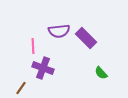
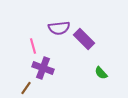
purple semicircle: moved 3 px up
purple rectangle: moved 2 px left, 1 px down
pink line: rotated 14 degrees counterclockwise
brown line: moved 5 px right
